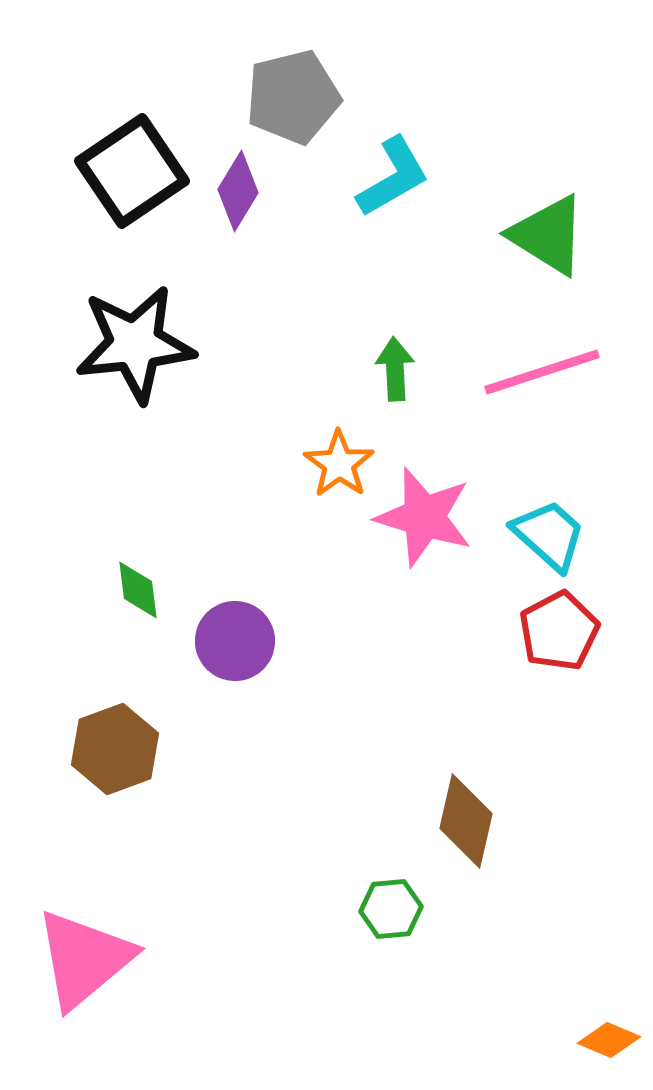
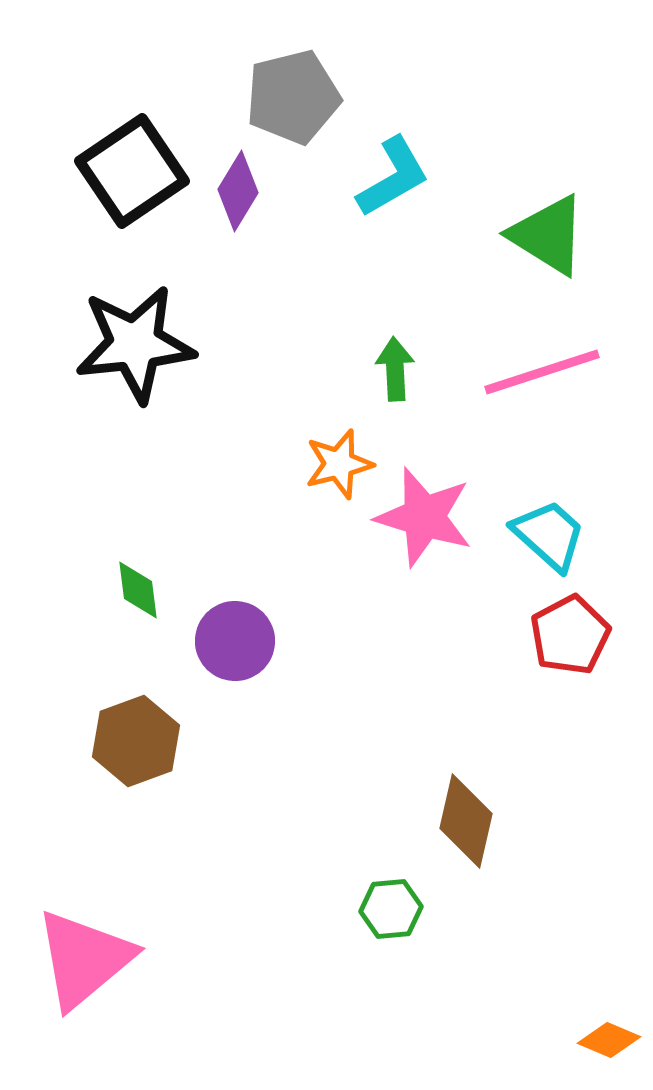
orange star: rotated 22 degrees clockwise
red pentagon: moved 11 px right, 4 px down
brown hexagon: moved 21 px right, 8 px up
